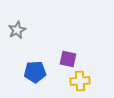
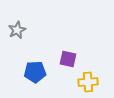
yellow cross: moved 8 px right, 1 px down
